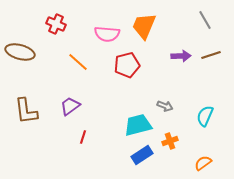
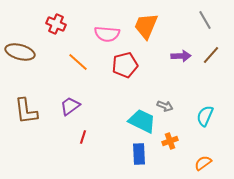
orange trapezoid: moved 2 px right
brown line: rotated 30 degrees counterclockwise
red pentagon: moved 2 px left
cyan trapezoid: moved 4 px right, 4 px up; rotated 40 degrees clockwise
blue rectangle: moved 3 px left, 1 px up; rotated 60 degrees counterclockwise
